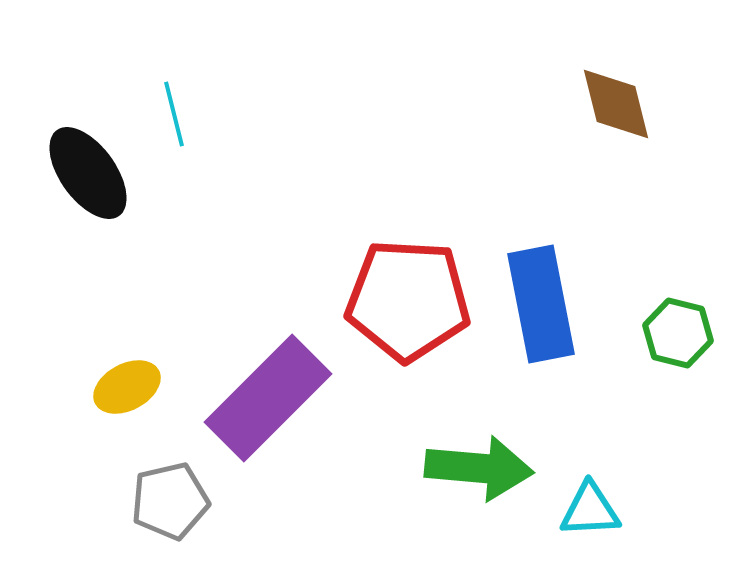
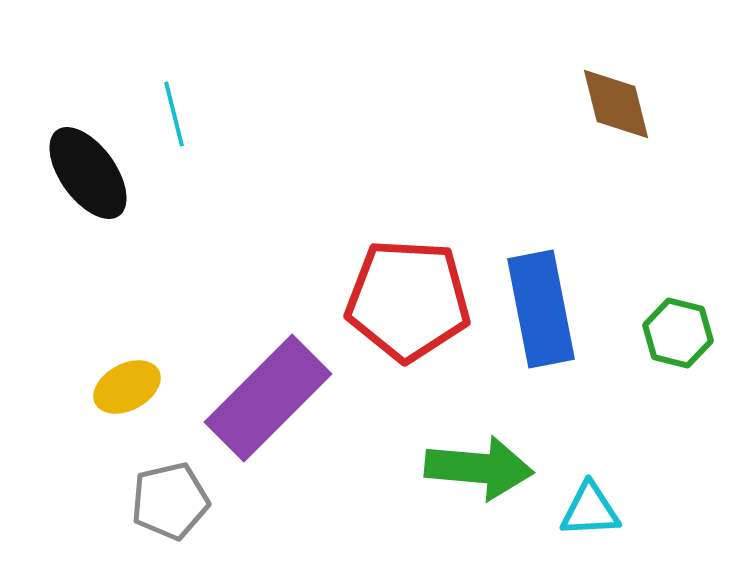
blue rectangle: moved 5 px down
